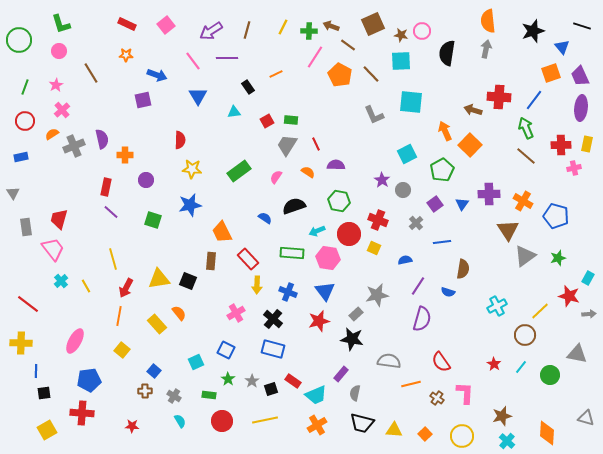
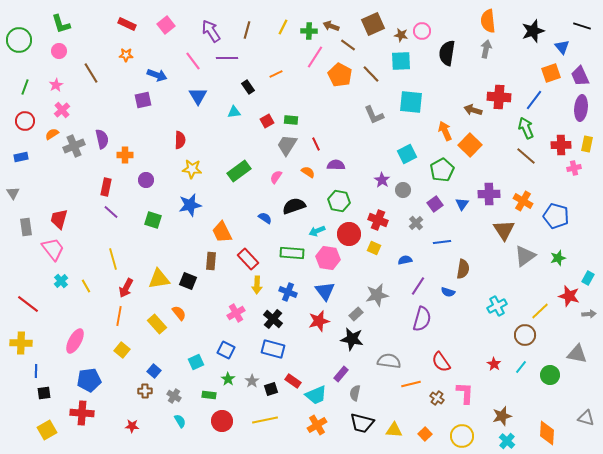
purple arrow at (211, 31): rotated 90 degrees clockwise
brown triangle at (508, 230): moved 4 px left
